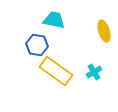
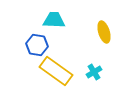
cyan trapezoid: rotated 10 degrees counterclockwise
yellow ellipse: moved 1 px down
